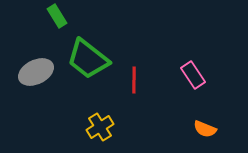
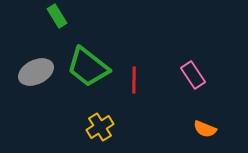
green trapezoid: moved 8 px down
